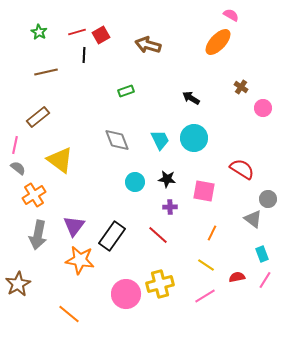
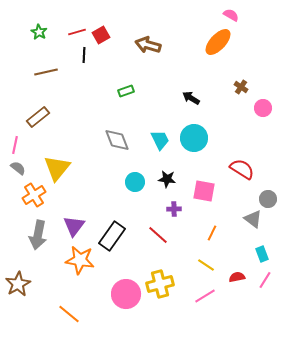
yellow triangle at (60, 160): moved 3 px left, 8 px down; rotated 32 degrees clockwise
purple cross at (170, 207): moved 4 px right, 2 px down
